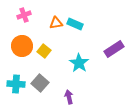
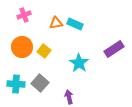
orange circle: moved 1 px down
